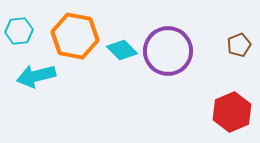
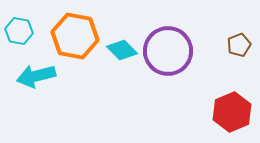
cyan hexagon: rotated 16 degrees clockwise
